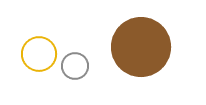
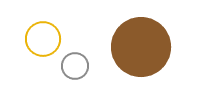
yellow circle: moved 4 px right, 15 px up
